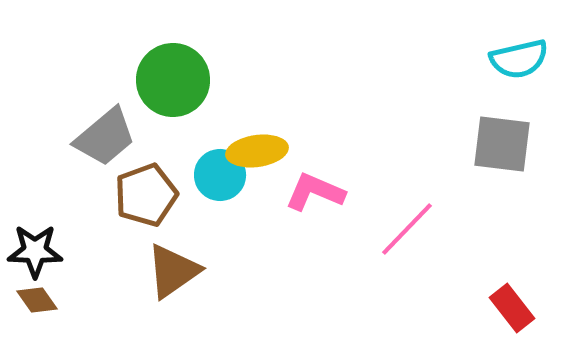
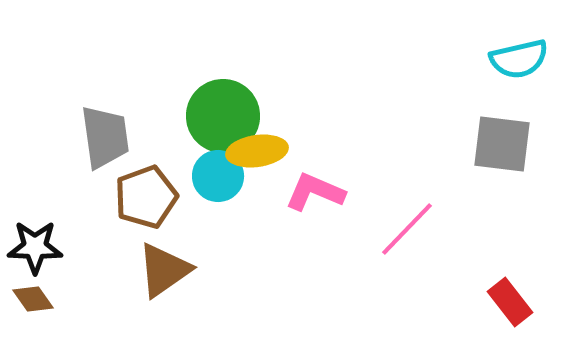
green circle: moved 50 px right, 36 px down
gray trapezoid: rotated 58 degrees counterclockwise
cyan circle: moved 2 px left, 1 px down
brown pentagon: moved 2 px down
black star: moved 4 px up
brown triangle: moved 9 px left, 1 px up
brown diamond: moved 4 px left, 1 px up
red rectangle: moved 2 px left, 6 px up
